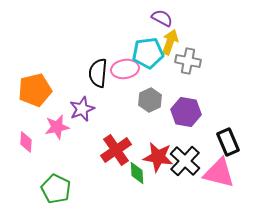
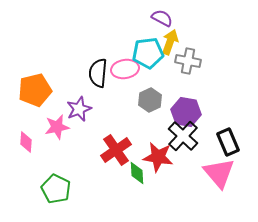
purple star: moved 3 px left
black cross: moved 2 px left, 25 px up
pink triangle: rotated 36 degrees clockwise
